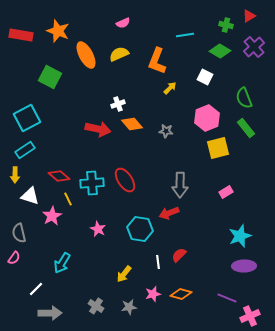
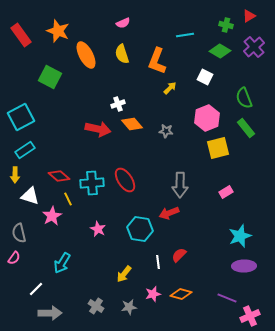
red rectangle at (21, 35): rotated 45 degrees clockwise
yellow semicircle at (119, 54): moved 3 px right; rotated 84 degrees counterclockwise
cyan square at (27, 118): moved 6 px left, 1 px up
